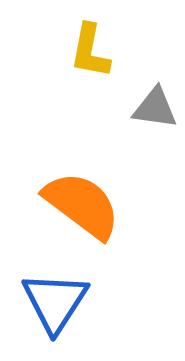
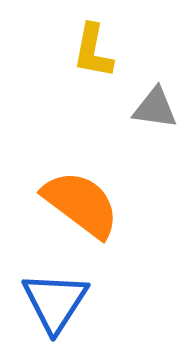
yellow L-shape: moved 3 px right
orange semicircle: moved 1 px left, 1 px up
